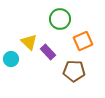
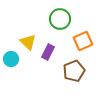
yellow triangle: moved 1 px left
purple rectangle: rotated 70 degrees clockwise
brown pentagon: rotated 25 degrees counterclockwise
